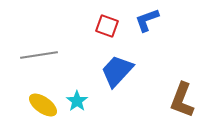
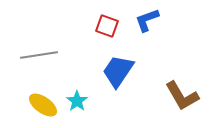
blue trapezoid: moved 1 px right; rotated 9 degrees counterclockwise
brown L-shape: moved 4 px up; rotated 51 degrees counterclockwise
